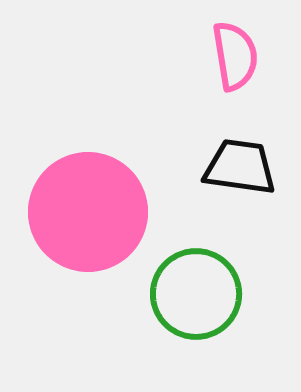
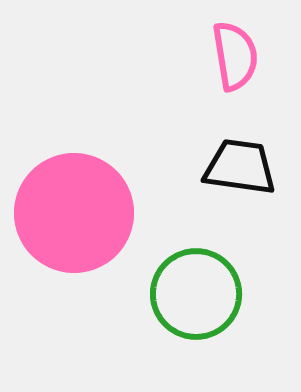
pink circle: moved 14 px left, 1 px down
